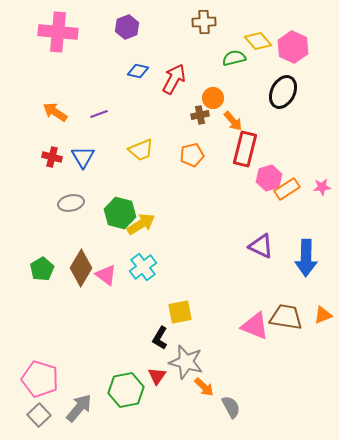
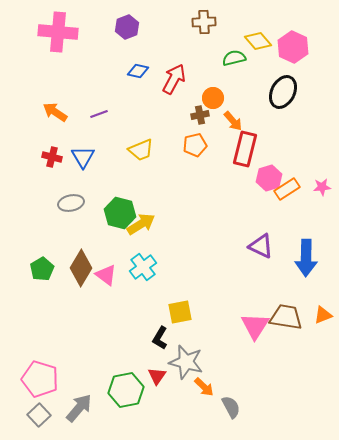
orange pentagon at (192, 155): moved 3 px right, 10 px up
pink triangle at (255, 326): rotated 40 degrees clockwise
